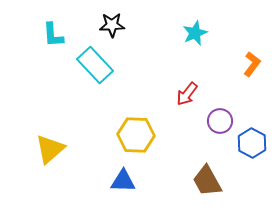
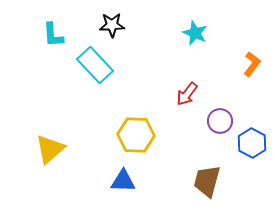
cyan star: rotated 25 degrees counterclockwise
brown trapezoid: rotated 44 degrees clockwise
